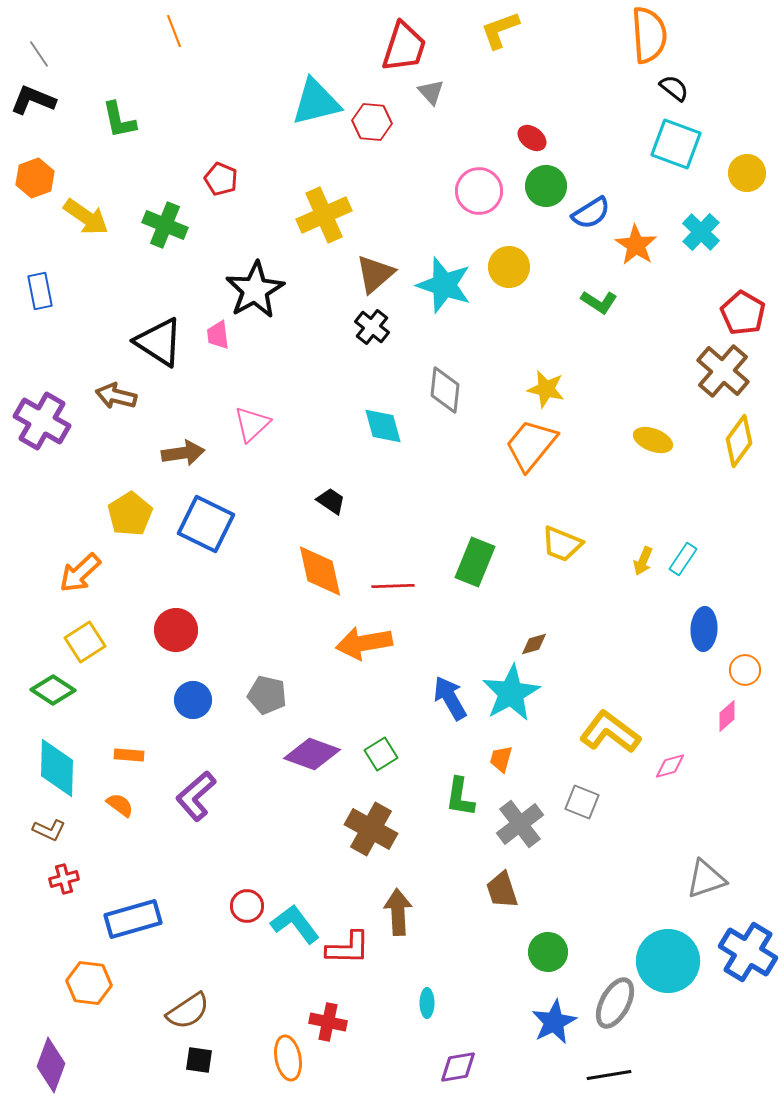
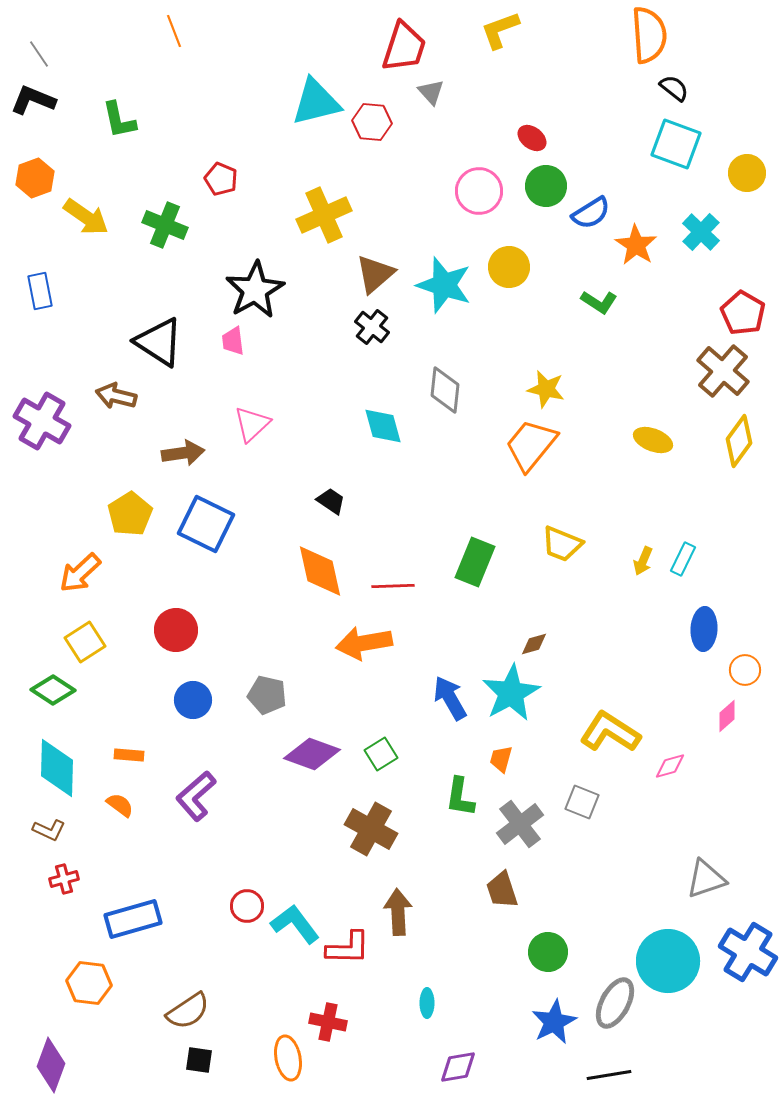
pink trapezoid at (218, 335): moved 15 px right, 6 px down
cyan rectangle at (683, 559): rotated 8 degrees counterclockwise
yellow L-shape at (610, 732): rotated 4 degrees counterclockwise
